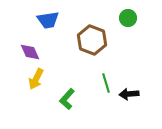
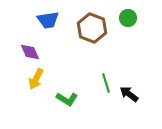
brown hexagon: moved 12 px up
black arrow: rotated 42 degrees clockwise
green L-shape: rotated 100 degrees counterclockwise
